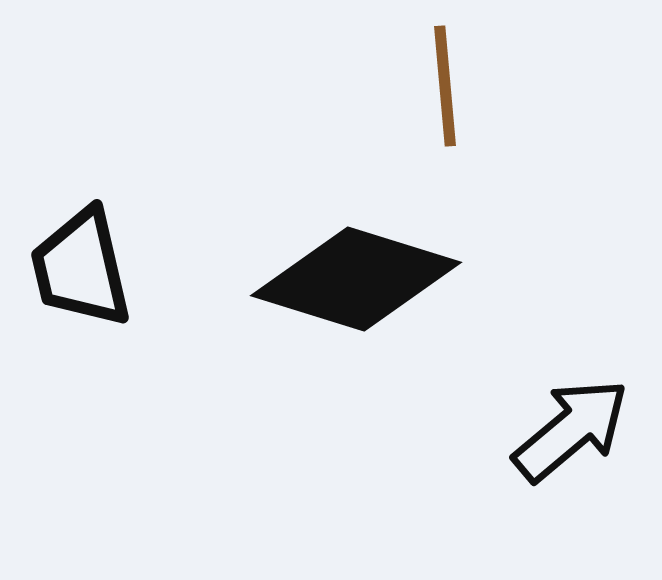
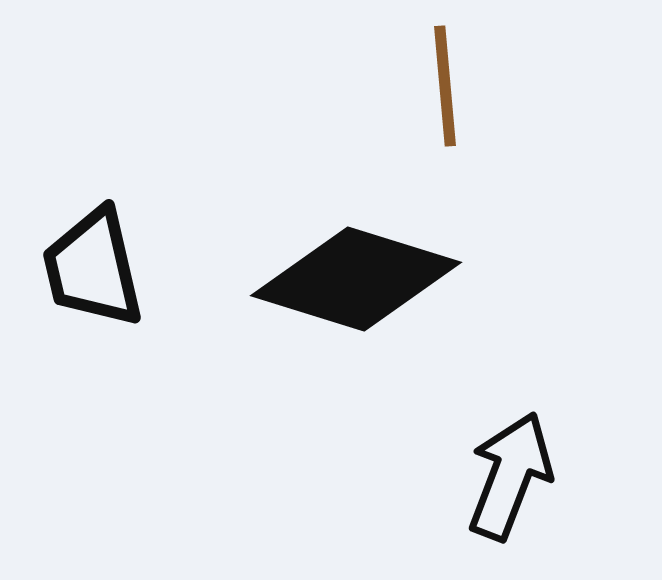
black trapezoid: moved 12 px right
black arrow: moved 61 px left, 46 px down; rotated 29 degrees counterclockwise
